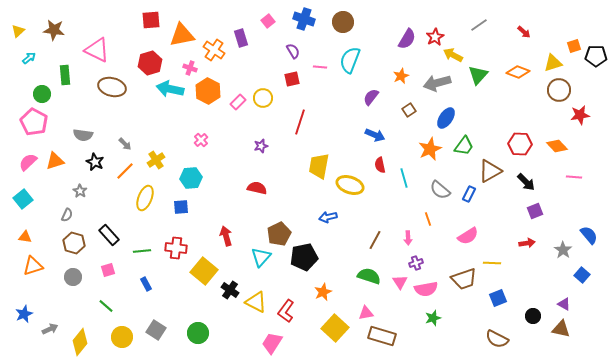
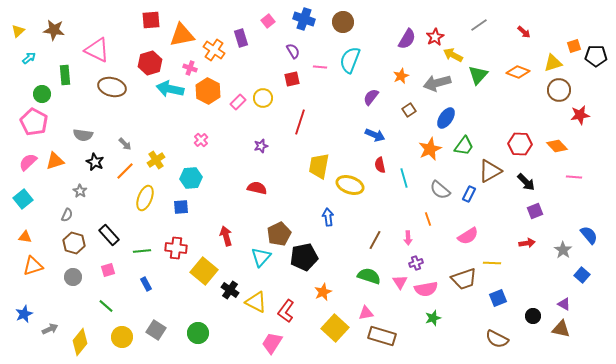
blue arrow at (328, 217): rotated 96 degrees clockwise
